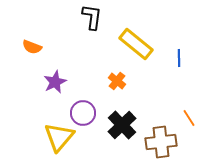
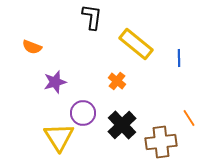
purple star: rotated 10 degrees clockwise
yellow triangle: rotated 12 degrees counterclockwise
